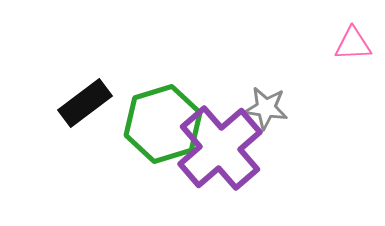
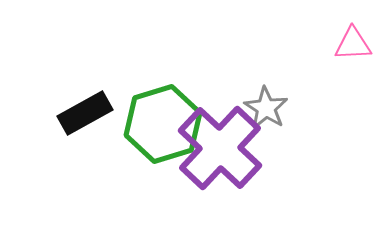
black rectangle: moved 10 px down; rotated 8 degrees clockwise
gray star: rotated 24 degrees clockwise
purple cross: rotated 6 degrees counterclockwise
